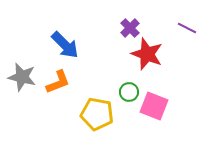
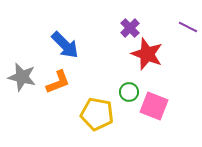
purple line: moved 1 px right, 1 px up
